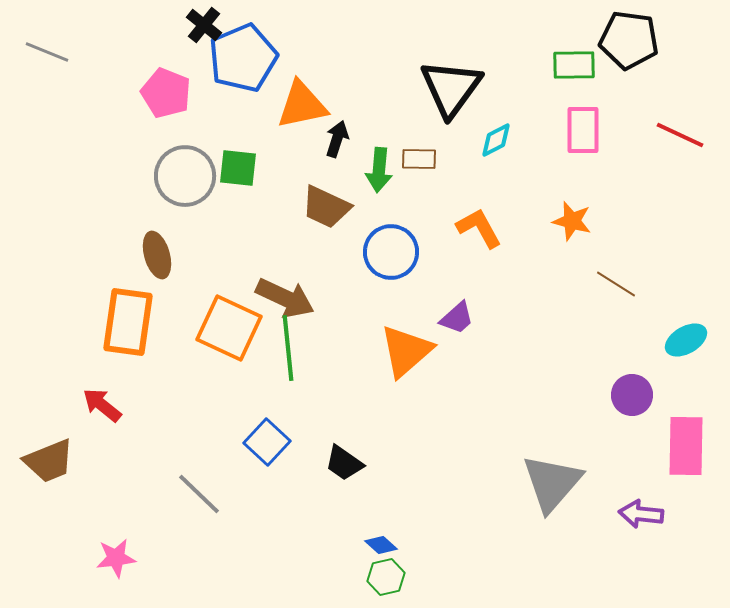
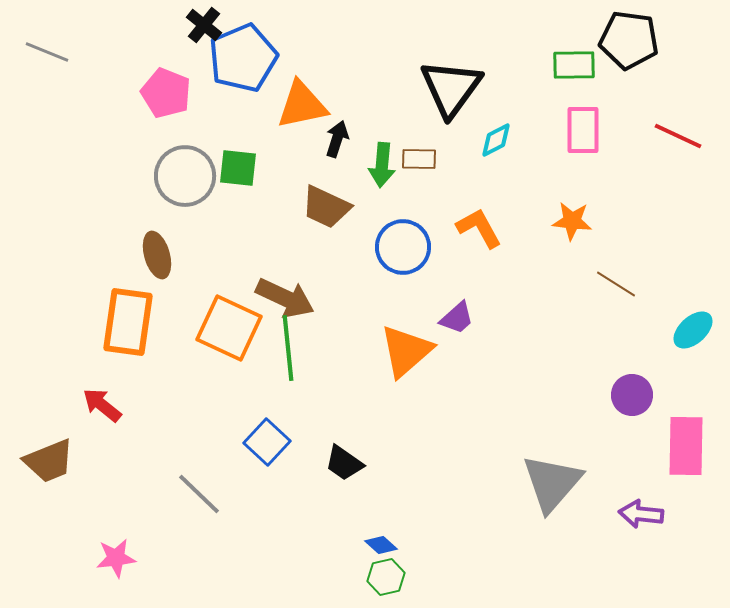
red line at (680, 135): moved 2 px left, 1 px down
green arrow at (379, 170): moved 3 px right, 5 px up
orange star at (572, 221): rotated 9 degrees counterclockwise
blue circle at (391, 252): moved 12 px right, 5 px up
cyan ellipse at (686, 340): moved 7 px right, 10 px up; rotated 12 degrees counterclockwise
